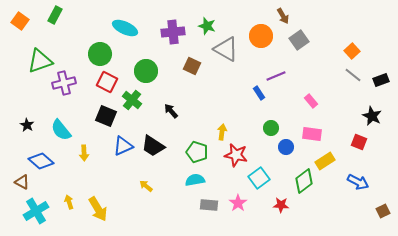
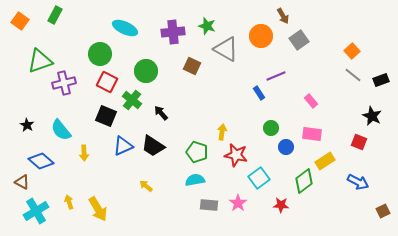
black arrow at (171, 111): moved 10 px left, 2 px down
